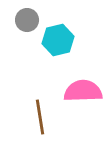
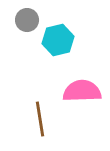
pink semicircle: moved 1 px left
brown line: moved 2 px down
